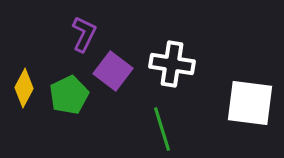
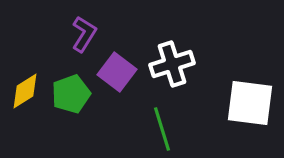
purple L-shape: rotated 6 degrees clockwise
white cross: rotated 27 degrees counterclockwise
purple square: moved 4 px right, 1 px down
yellow diamond: moved 1 px right, 3 px down; rotated 30 degrees clockwise
green pentagon: moved 2 px right, 1 px up; rotated 6 degrees clockwise
